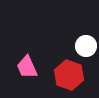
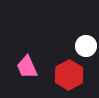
red hexagon: rotated 12 degrees clockwise
